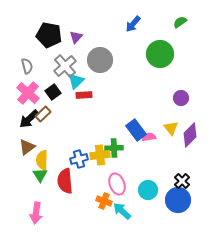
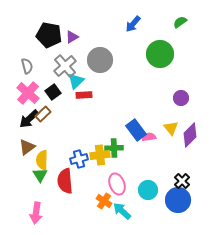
purple triangle: moved 4 px left; rotated 16 degrees clockwise
orange cross: rotated 14 degrees clockwise
